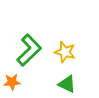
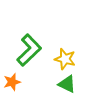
yellow star: moved 7 px down
orange star: rotated 12 degrees counterclockwise
